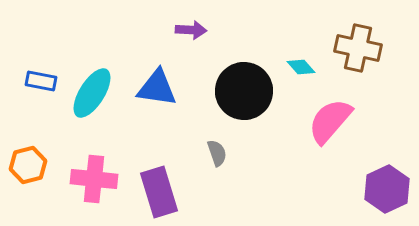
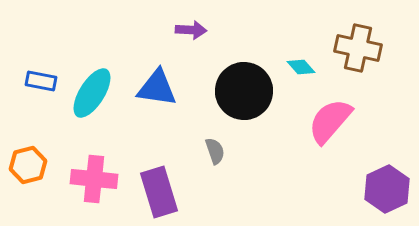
gray semicircle: moved 2 px left, 2 px up
